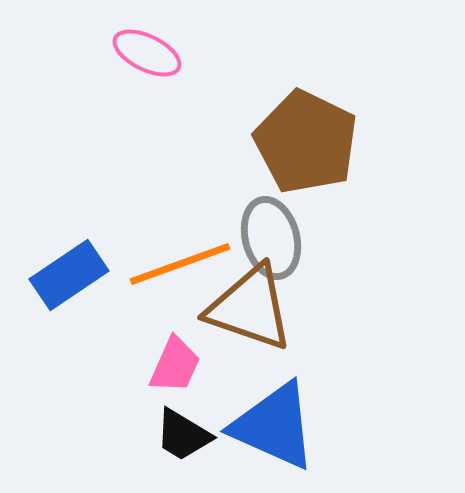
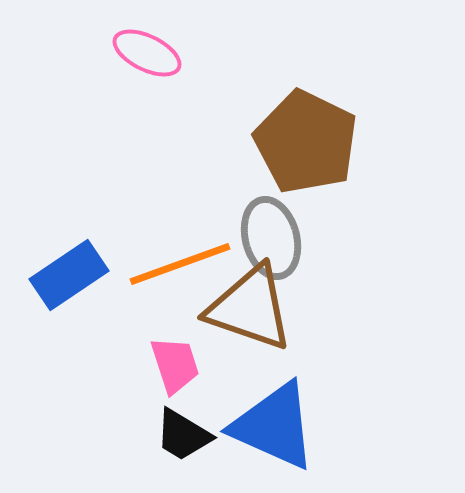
pink trapezoid: rotated 42 degrees counterclockwise
